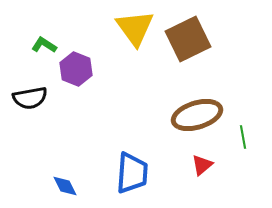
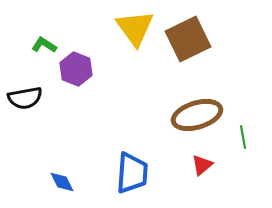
black semicircle: moved 5 px left
blue diamond: moved 3 px left, 4 px up
